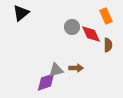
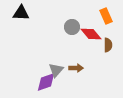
black triangle: rotated 42 degrees clockwise
red diamond: rotated 15 degrees counterclockwise
gray triangle: rotated 35 degrees counterclockwise
